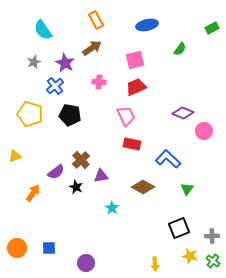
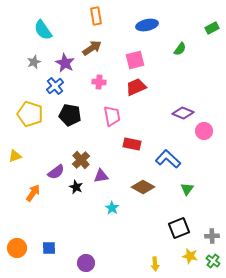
orange rectangle: moved 4 px up; rotated 18 degrees clockwise
pink trapezoid: moved 14 px left; rotated 15 degrees clockwise
